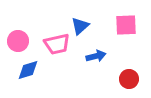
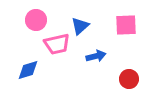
pink circle: moved 18 px right, 21 px up
